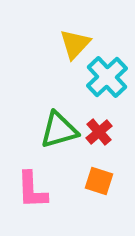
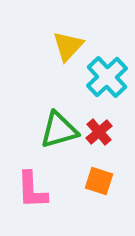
yellow triangle: moved 7 px left, 2 px down
